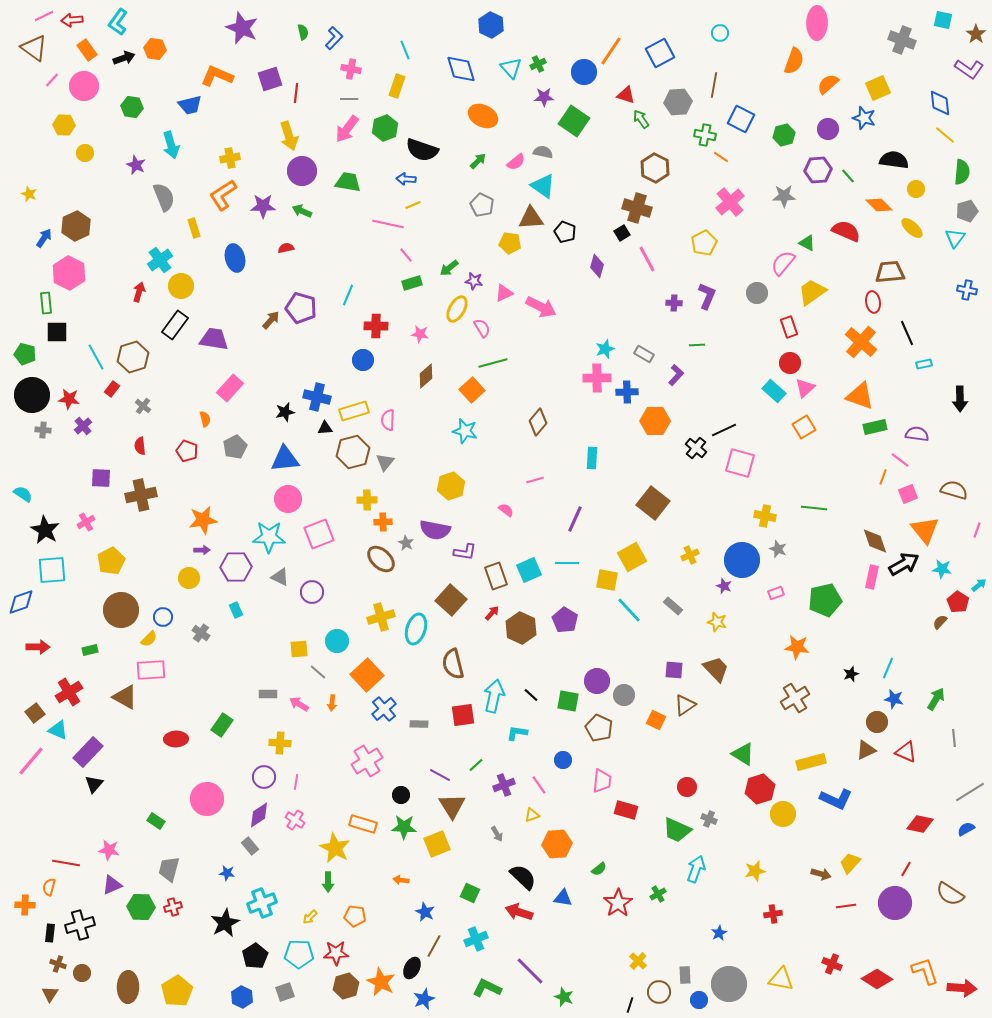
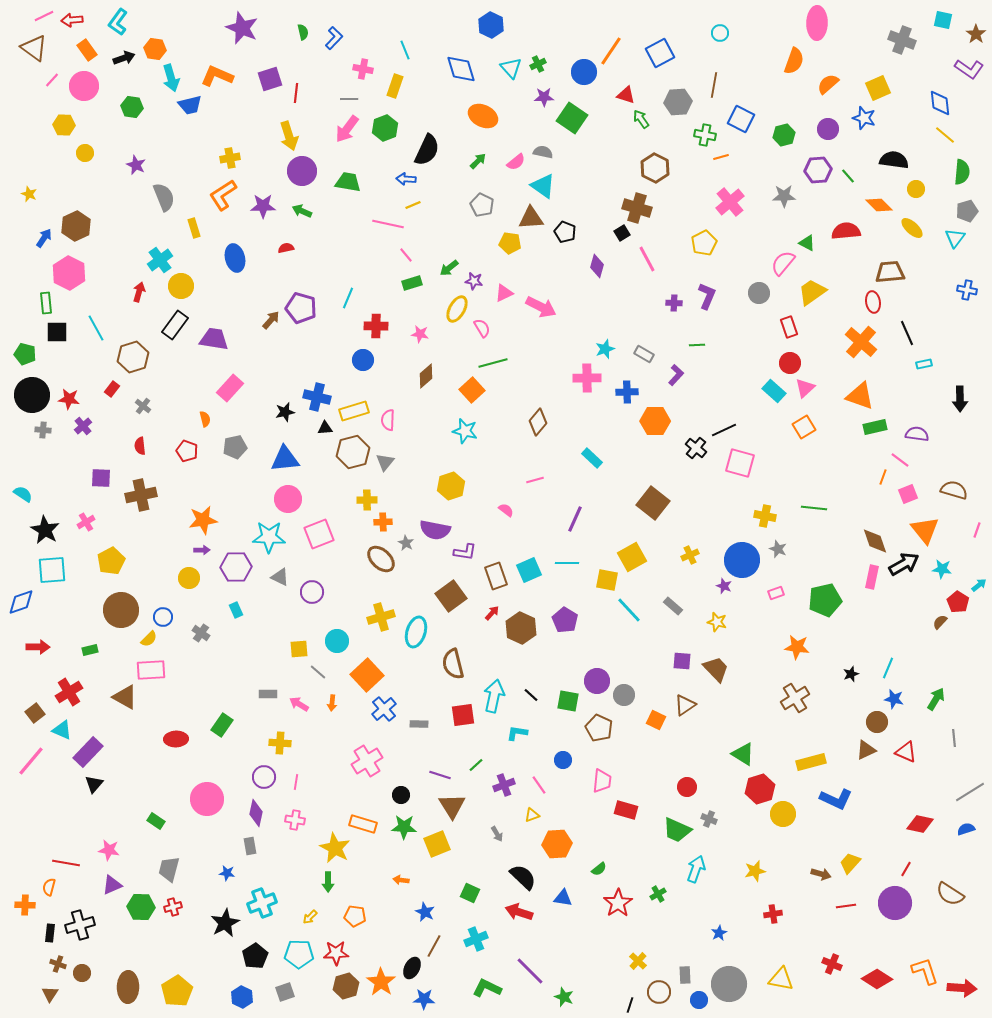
pink cross at (351, 69): moved 12 px right
yellow rectangle at (397, 86): moved 2 px left
green square at (574, 121): moved 2 px left, 3 px up
cyan arrow at (171, 145): moved 67 px up
black semicircle at (422, 150): moved 5 px right; rotated 84 degrees counterclockwise
orange line at (721, 157): rotated 49 degrees counterclockwise
red semicircle at (846, 231): rotated 28 degrees counterclockwise
gray circle at (757, 293): moved 2 px right
cyan line at (348, 295): moved 3 px down
cyan line at (96, 357): moved 29 px up
pink cross at (597, 378): moved 10 px left
gray pentagon at (235, 447): rotated 15 degrees clockwise
cyan rectangle at (592, 458): rotated 50 degrees counterclockwise
brown square at (451, 600): moved 4 px up; rotated 12 degrees clockwise
cyan ellipse at (416, 629): moved 3 px down
purple square at (674, 670): moved 8 px right, 9 px up
cyan triangle at (58, 730): moved 4 px right
purple line at (440, 775): rotated 10 degrees counterclockwise
purple diamond at (259, 815): moved 3 px left, 2 px up; rotated 44 degrees counterclockwise
pink cross at (295, 820): rotated 24 degrees counterclockwise
blue semicircle at (966, 829): rotated 12 degrees clockwise
gray rectangle at (250, 846): rotated 30 degrees clockwise
orange star at (381, 982): rotated 8 degrees clockwise
blue star at (424, 999): rotated 25 degrees clockwise
